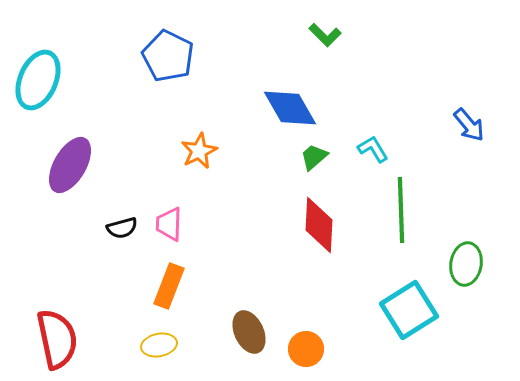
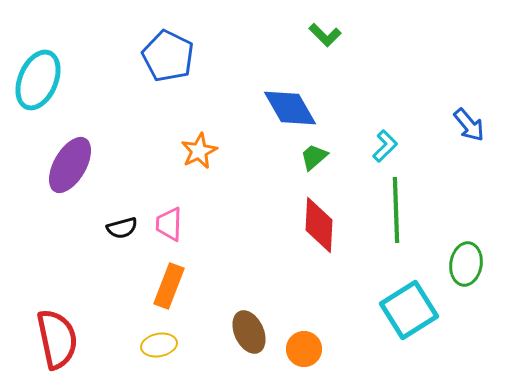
cyan L-shape: moved 12 px right, 3 px up; rotated 76 degrees clockwise
green line: moved 5 px left
orange circle: moved 2 px left
